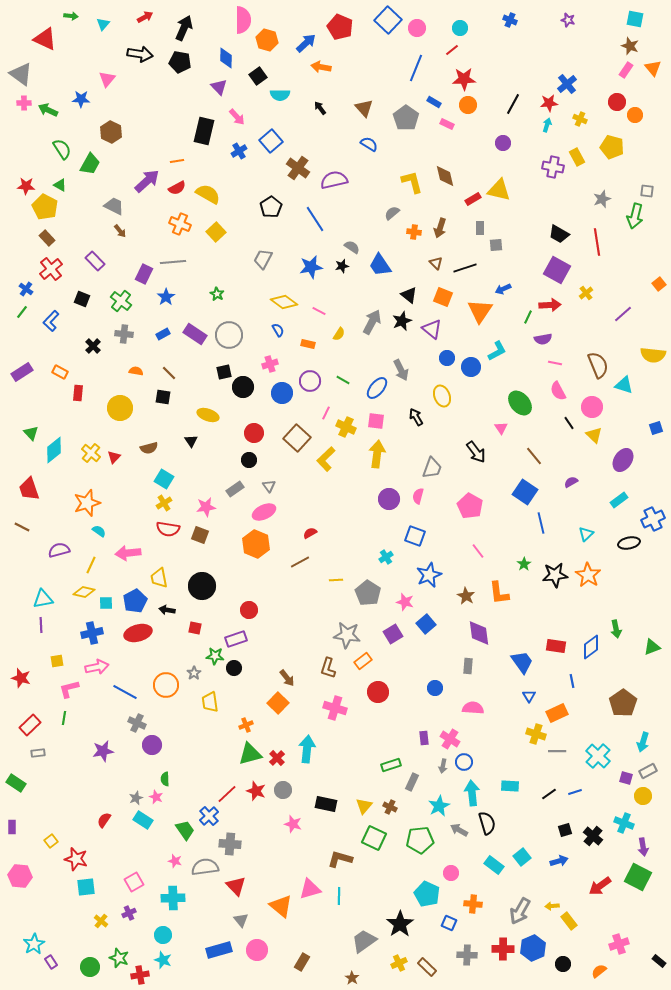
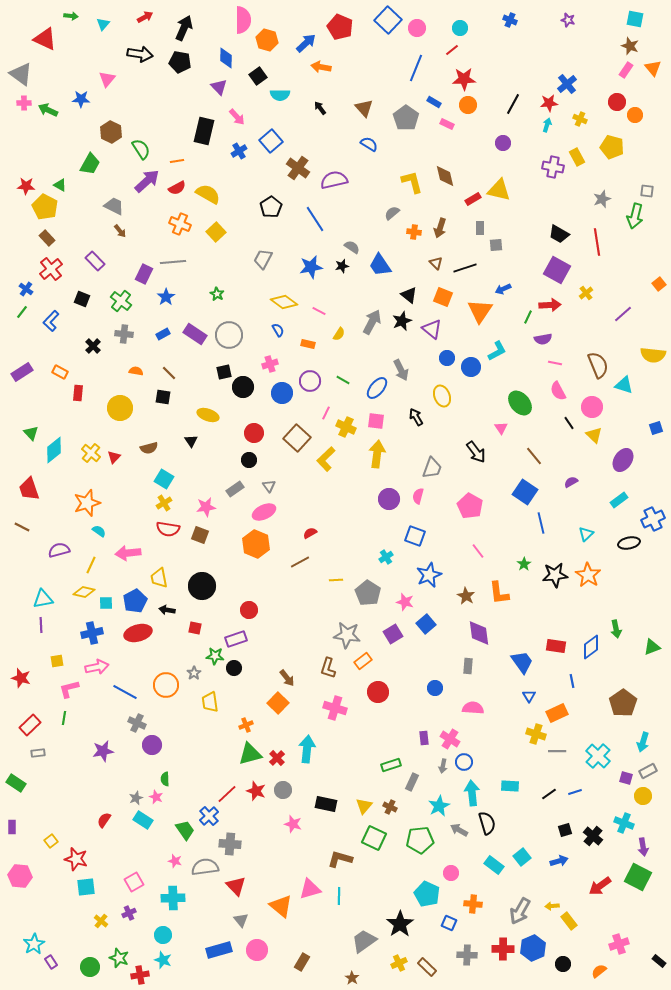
green semicircle at (62, 149): moved 79 px right
